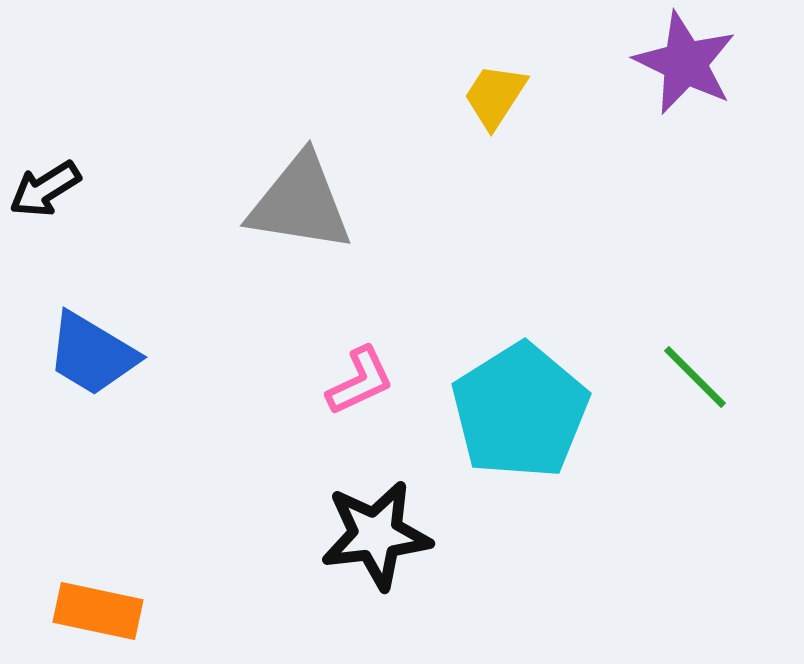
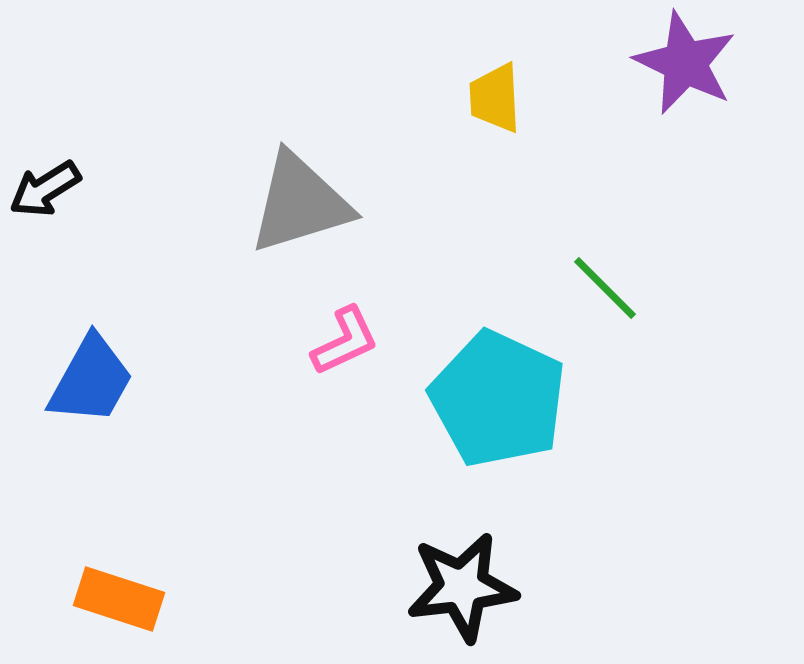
yellow trapezoid: moved 2 px down; rotated 36 degrees counterclockwise
gray triangle: rotated 26 degrees counterclockwise
blue trapezoid: moved 1 px left, 26 px down; rotated 92 degrees counterclockwise
green line: moved 90 px left, 89 px up
pink L-shape: moved 15 px left, 40 px up
cyan pentagon: moved 22 px left, 12 px up; rotated 15 degrees counterclockwise
black star: moved 86 px right, 52 px down
orange rectangle: moved 21 px right, 12 px up; rotated 6 degrees clockwise
